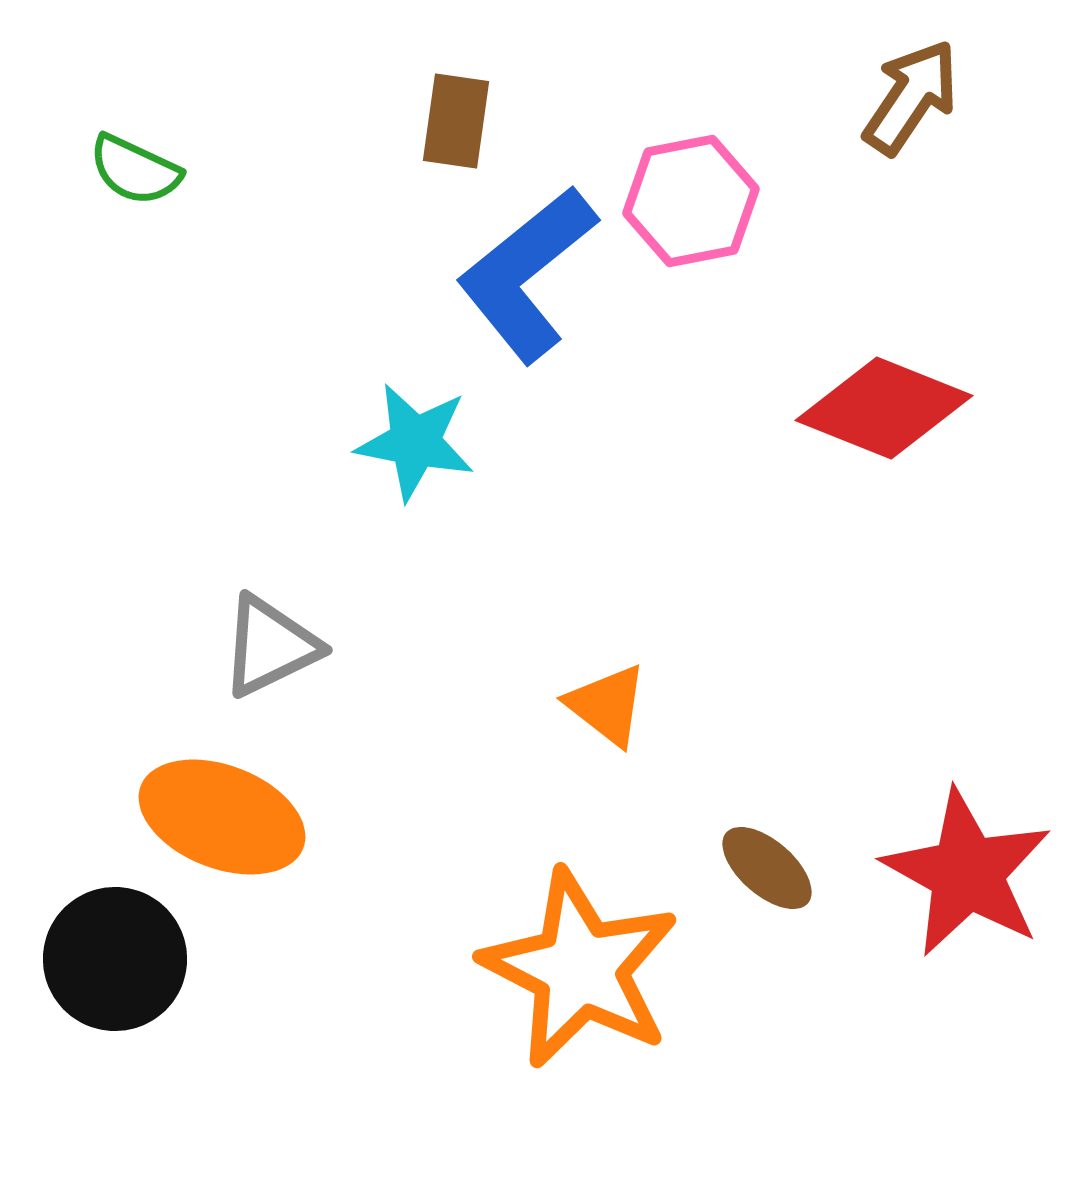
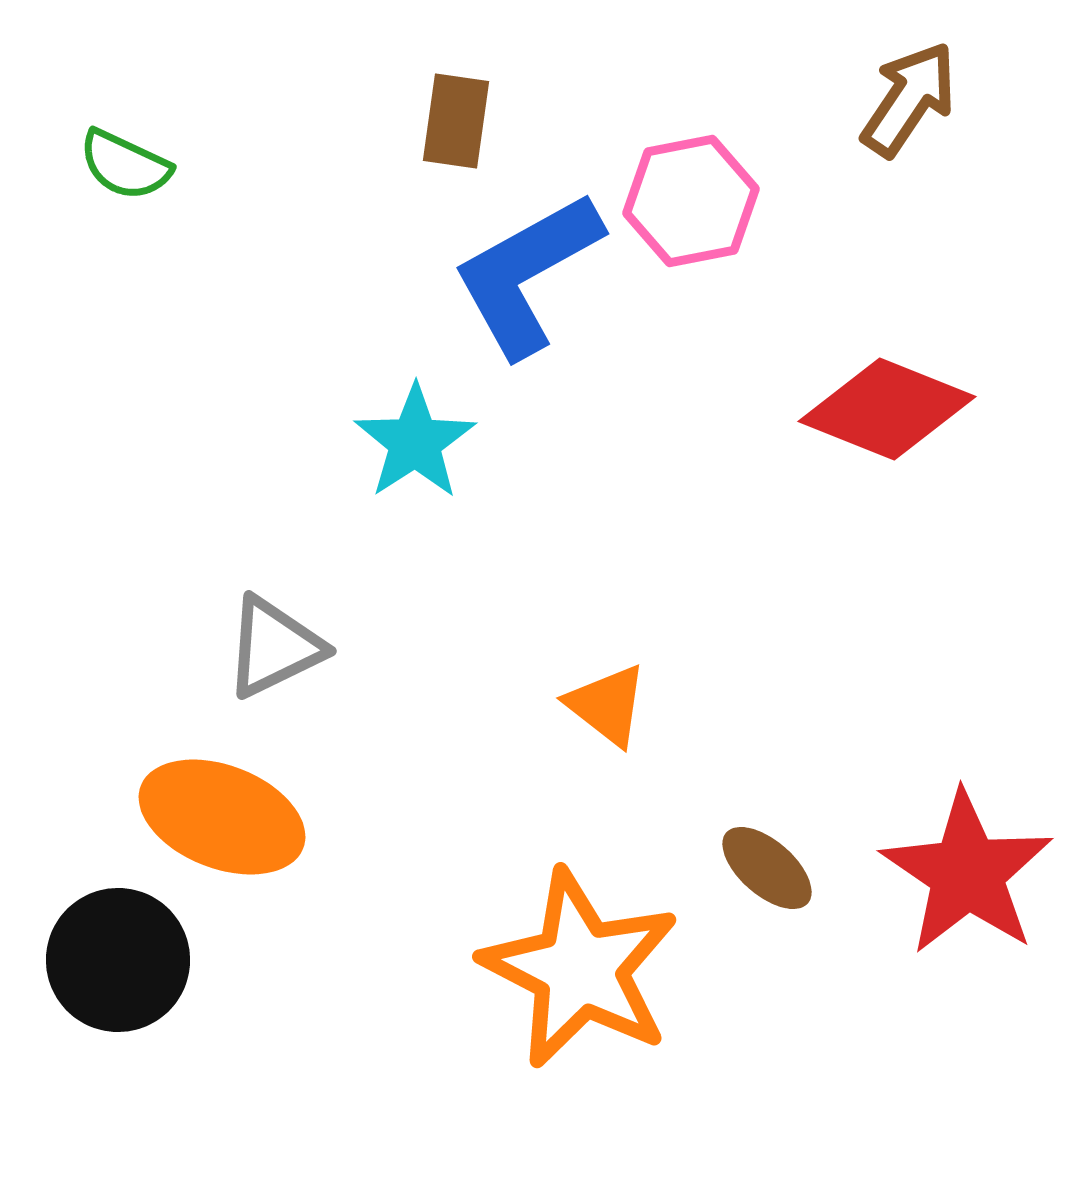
brown arrow: moved 2 px left, 2 px down
green semicircle: moved 10 px left, 5 px up
blue L-shape: rotated 10 degrees clockwise
red diamond: moved 3 px right, 1 px down
cyan star: rotated 28 degrees clockwise
gray triangle: moved 4 px right, 1 px down
red star: rotated 5 degrees clockwise
black circle: moved 3 px right, 1 px down
